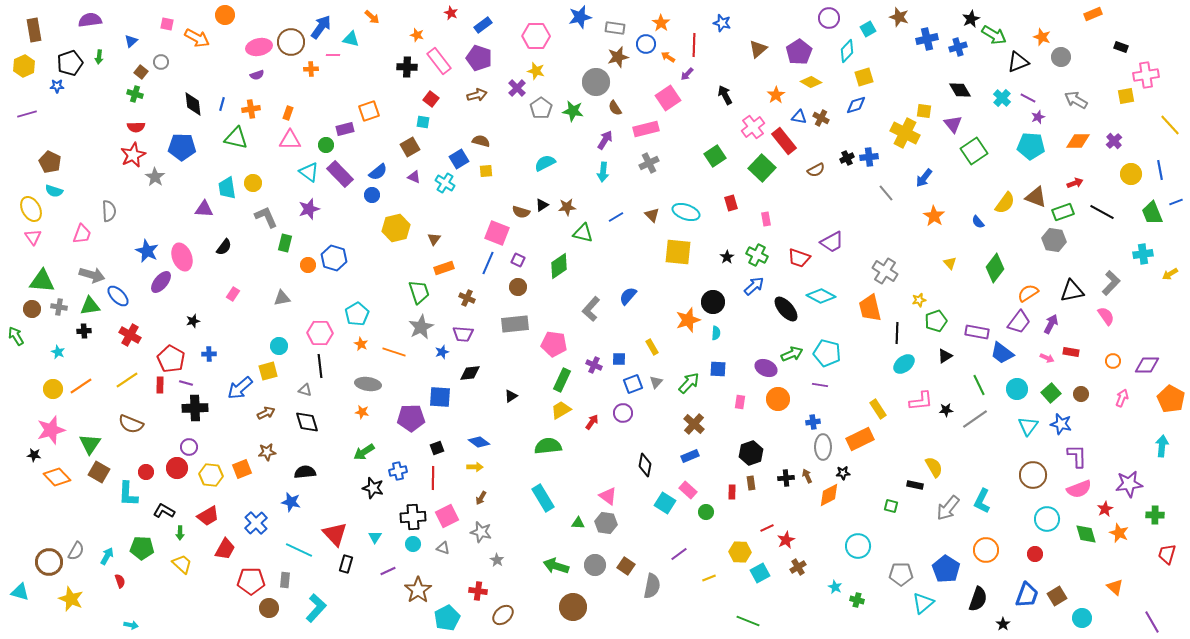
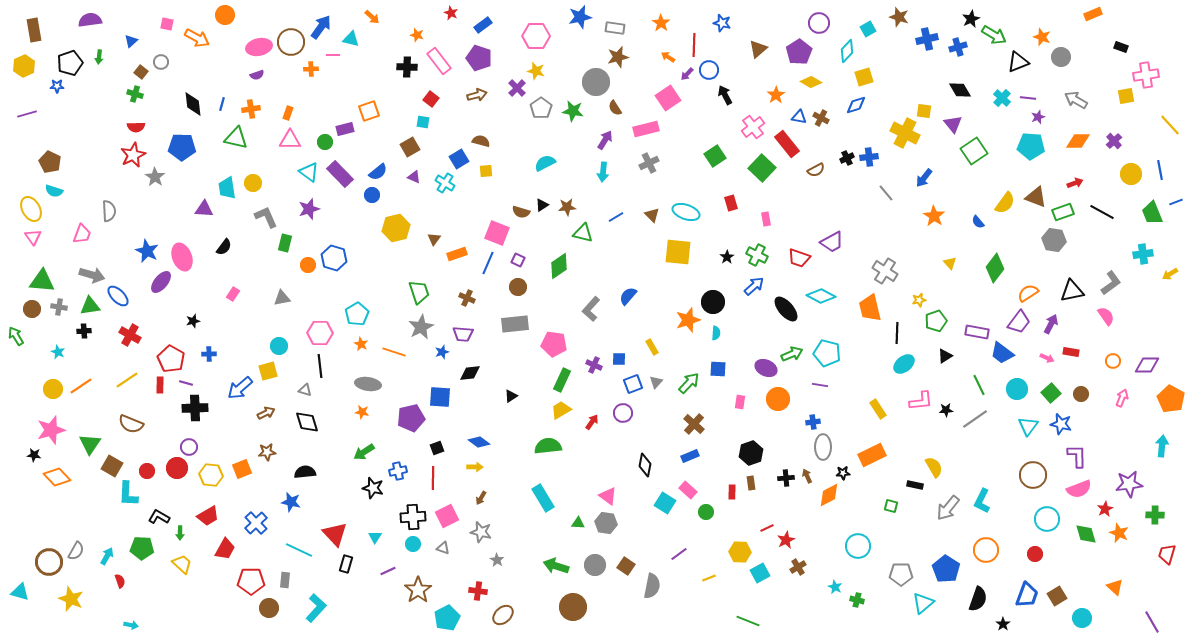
purple circle at (829, 18): moved 10 px left, 5 px down
blue circle at (646, 44): moved 63 px right, 26 px down
purple line at (1028, 98): rotated 21 degrees counterclockwise
red rectangle at (784, 141): moved 3 px right, 3 px down
green circle at (326, 145): moved 1 px left, 3 px up
orange rectangle at (444, 268): moved 13 px right, 14 px up
gray L-shape at (1111, 283): rotated 10 degrees clockwise
purple pentagon at (411, 418): rotated 12 degrees counterclockwise
orange rectangle at (860, 439): moved 12 px right, 16 px down
brown square at (99, 472): moved 13 px right, 6 px up
red circle at (146, 472): moved 1 px right, 1 px up
black L-shape at (164, 511): moved 5 px left, 6 px down
